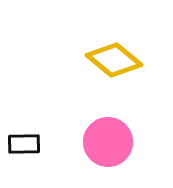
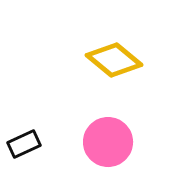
black rectangle: rotated 24 degrees counterclockwise
